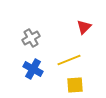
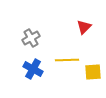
yellow line: moved 2 px left; rotated 20 degrees clockwise
yellow square: moved 18 px right, 13 px up
